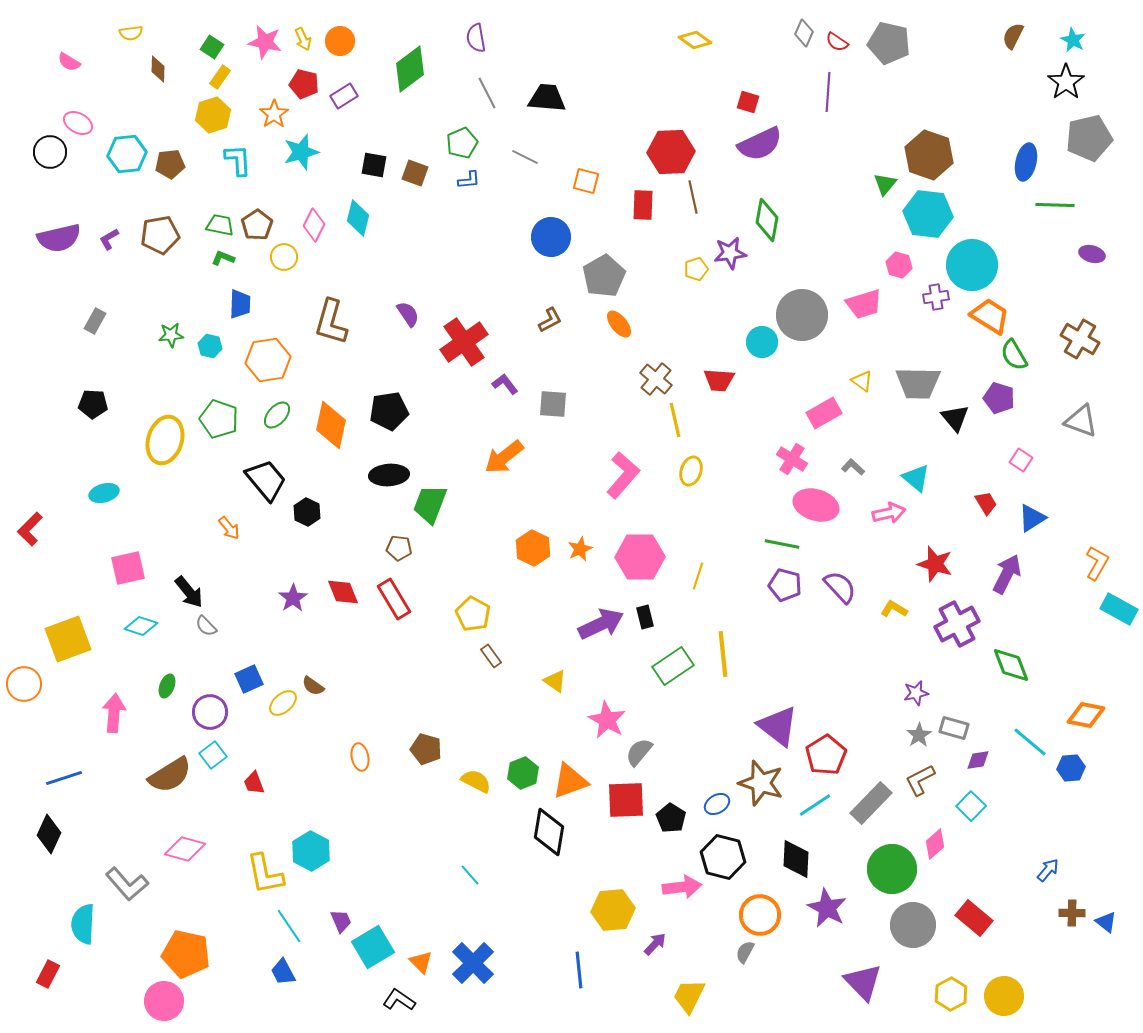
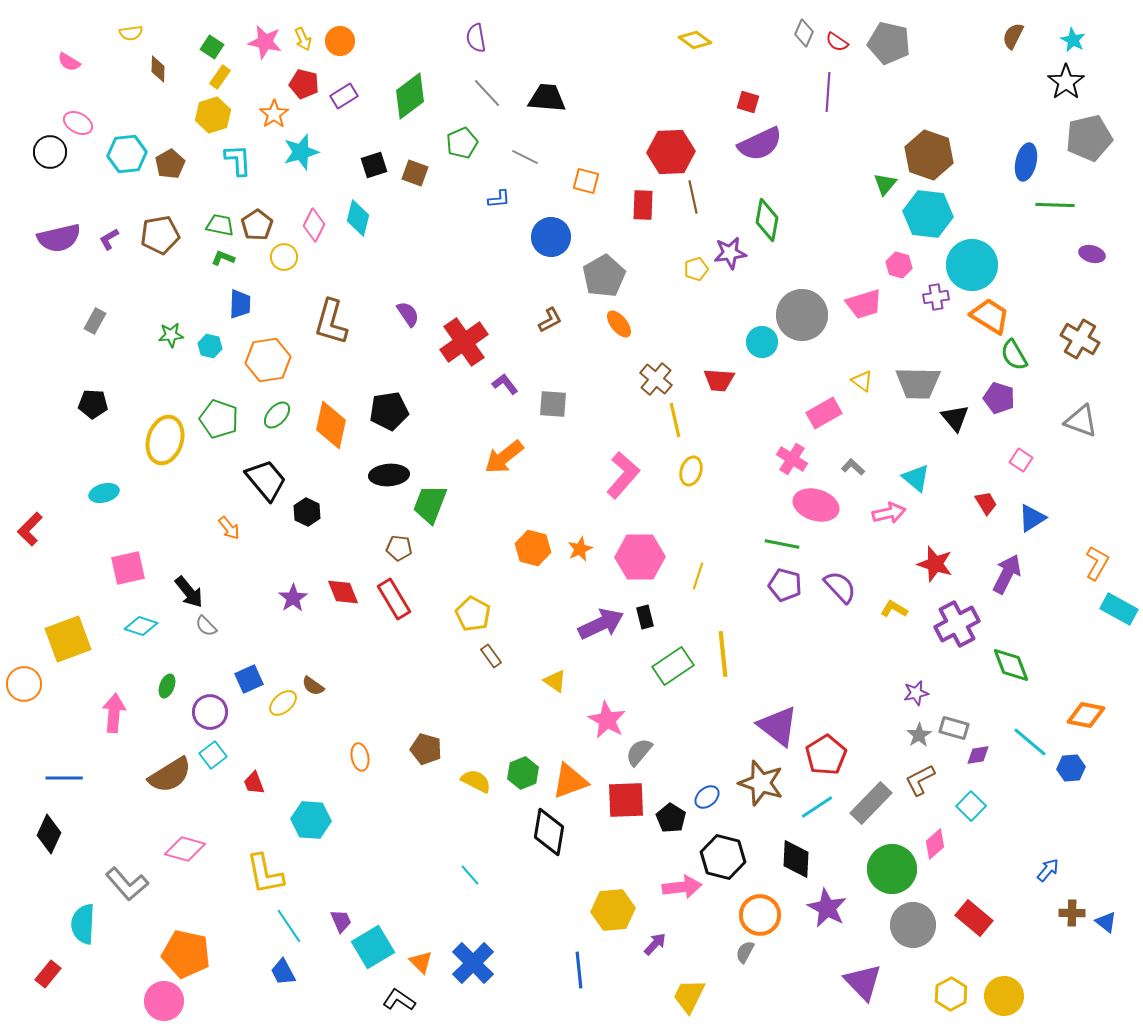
green diamond at (410, 69): moved 27 px down
gray line at (487, 93): rotated 16 degrees counterclockwise
brown pentagon at (170, 164): rotated 24 degrees counterclockwise
black square at (374, 165): rotated 28 degrees counterclockwise
blue L-shape at (469, 180): moved 30 px right, 19 px down
orange hexagon at (533, 548): rotated 12 degrees counterclockwise
purple diamond at (978, 760): moved 5 px up
blue line at (64, 778): rotated 18 degrees clockwise
blue ellipse at (717, 804): moved 10 px left, 7 px up; rotated 10 degrees counterclockwise
cyan line at (815, 805): moved 2 px right, 2 px down
cyan hexagon at (311, 851): moved 31 px up; rotated 24 degrees counterclockwise
red rectangle at (48, 974): rotated 12 degrees clockwise
